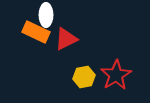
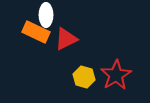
yellow hexagon: rotated 25 degrees clockwise
